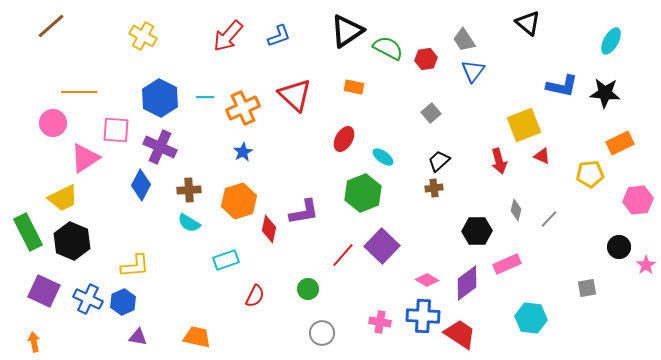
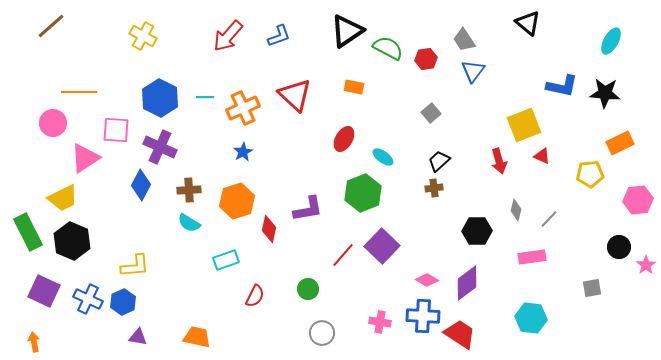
orange hexagon at (239, 201): moved 2 px left
purple L-shape at (304, 212): moved 4 px right, 3 px up
pink rectangle at (507, 264): moved 25 px right, 7 px up; rotated 16 degrees clockwise
gray square at (587, 288): moved 5 px right
